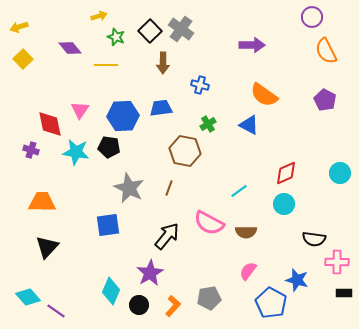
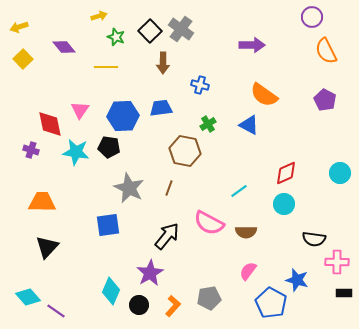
purple diamond at (70, 48): moved 6 px left, 1 px up
yellow line at (106, 65): moved 2 px down
